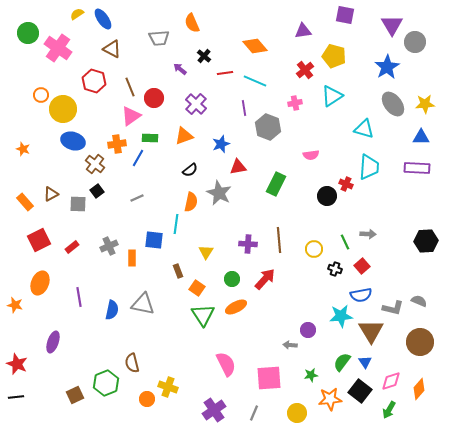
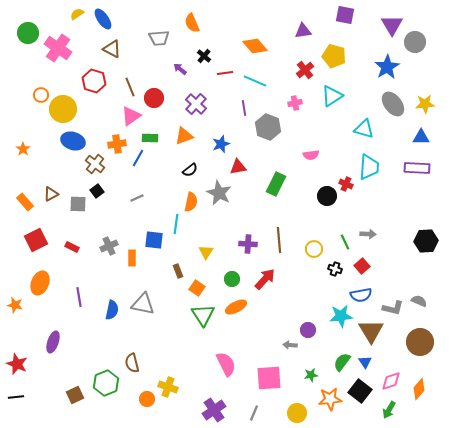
orange star at (23, 149): rotated 16 degrees clockwise
red square at (39, 240): moved 3 px left
red rectangle at (72, 247): rotated 64 degrees clockwise
